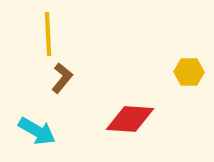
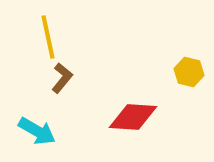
yellow line: moved 3 px down; rotated 9 degrees counterclockwise
yellow hexagon: rotated 12 degrees clockwise
red diamond: moved 3 px right, 2 px up
